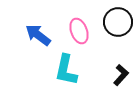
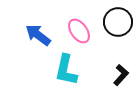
pink ellipse: rotated 15 degrees counterclockwise
